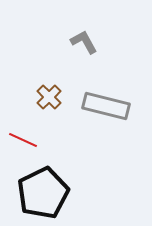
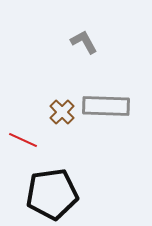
brown cross: moved 13 px right, 15 px down
gray rectangle: rotated 12 degrees counterclockwise
black pentagon: moved 9 px right, 1 px down; rotated 18 degrees clockwise
